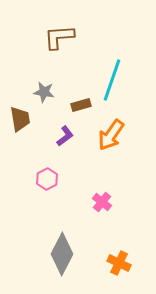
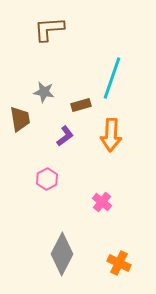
brown L-shape: moved 10 px left, 8 px up
cyan line: moved 2 px up
orange arrow: rotated 32 degrees counterclockwise
